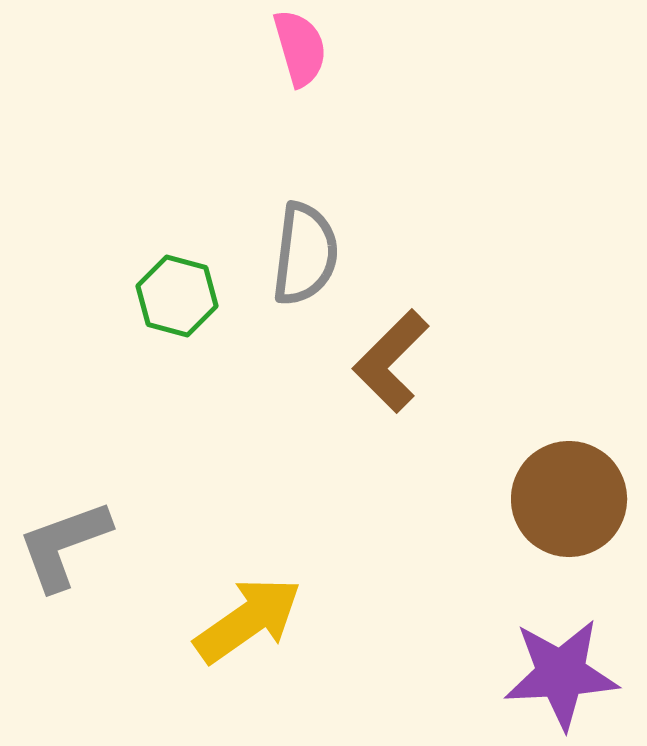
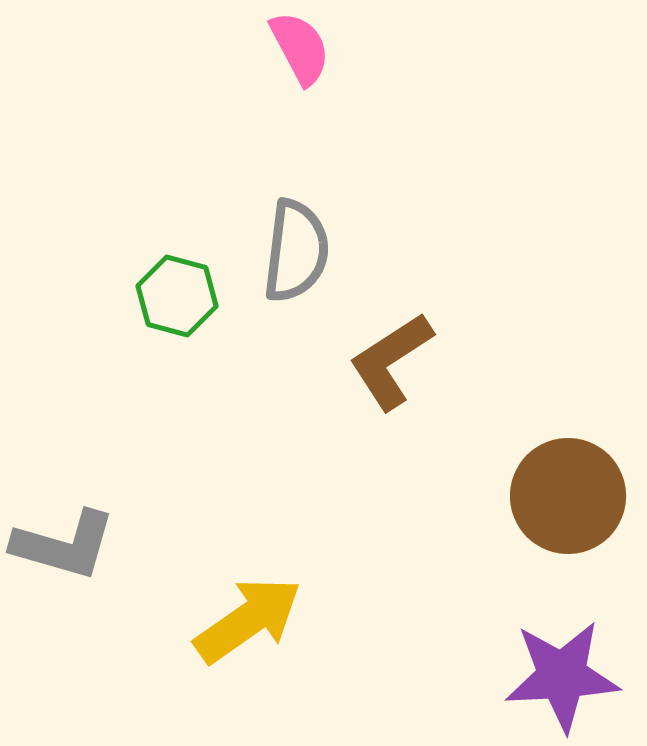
pink semicircle: rotated 12 degrees counterclockwise
gray semicircle: moved 9 px left, 3 px up
brown L-shape: rotated 12 degrees clockwise
brown circle: moved 1 px left, 3 px up
gray L-shape: rotated 144 degrees counterclockwise
purple star: moved 1 px right, 2 px down
